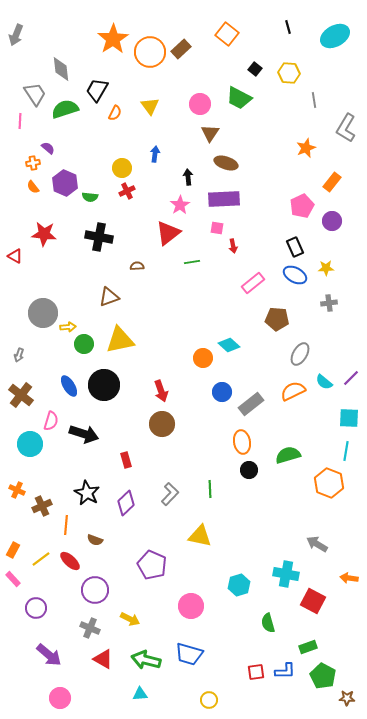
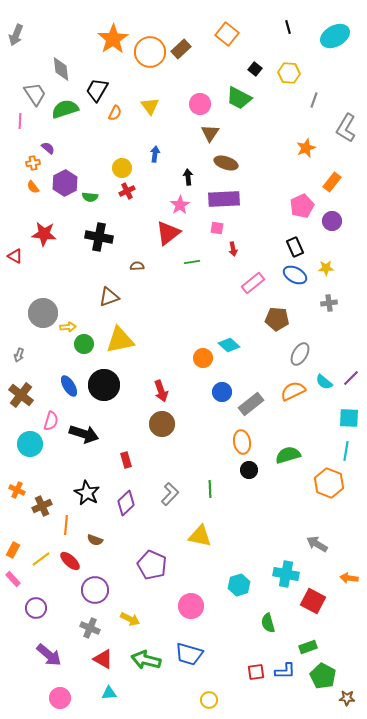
gray line at (314, 100): rotated 28 degrees clockwise
purple hexagon at (65, 183): rotated 10 degrees clockwise
red arrow at (233, 246): moved 3 px down
cyan triangle at (140, 694): moved 31 px left, 1 px up
